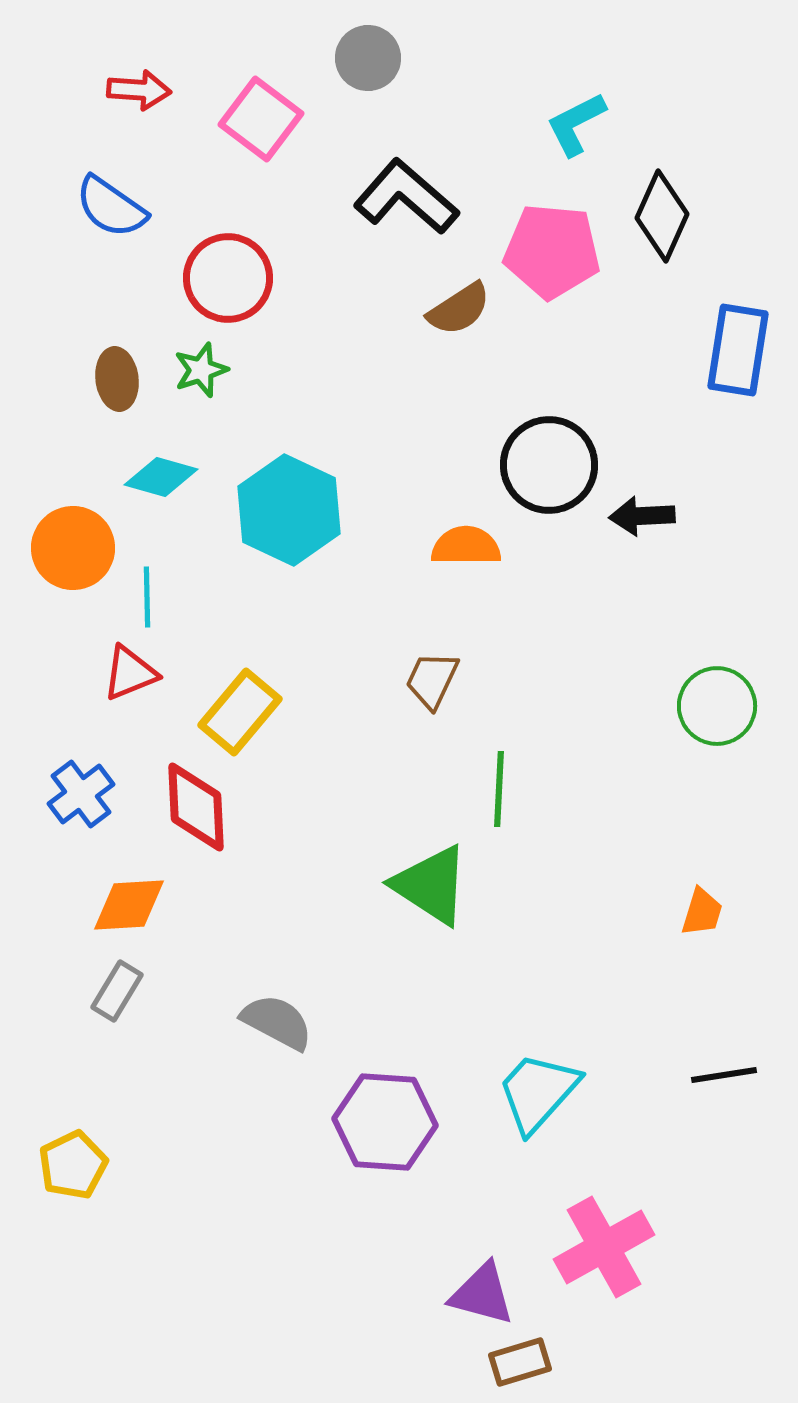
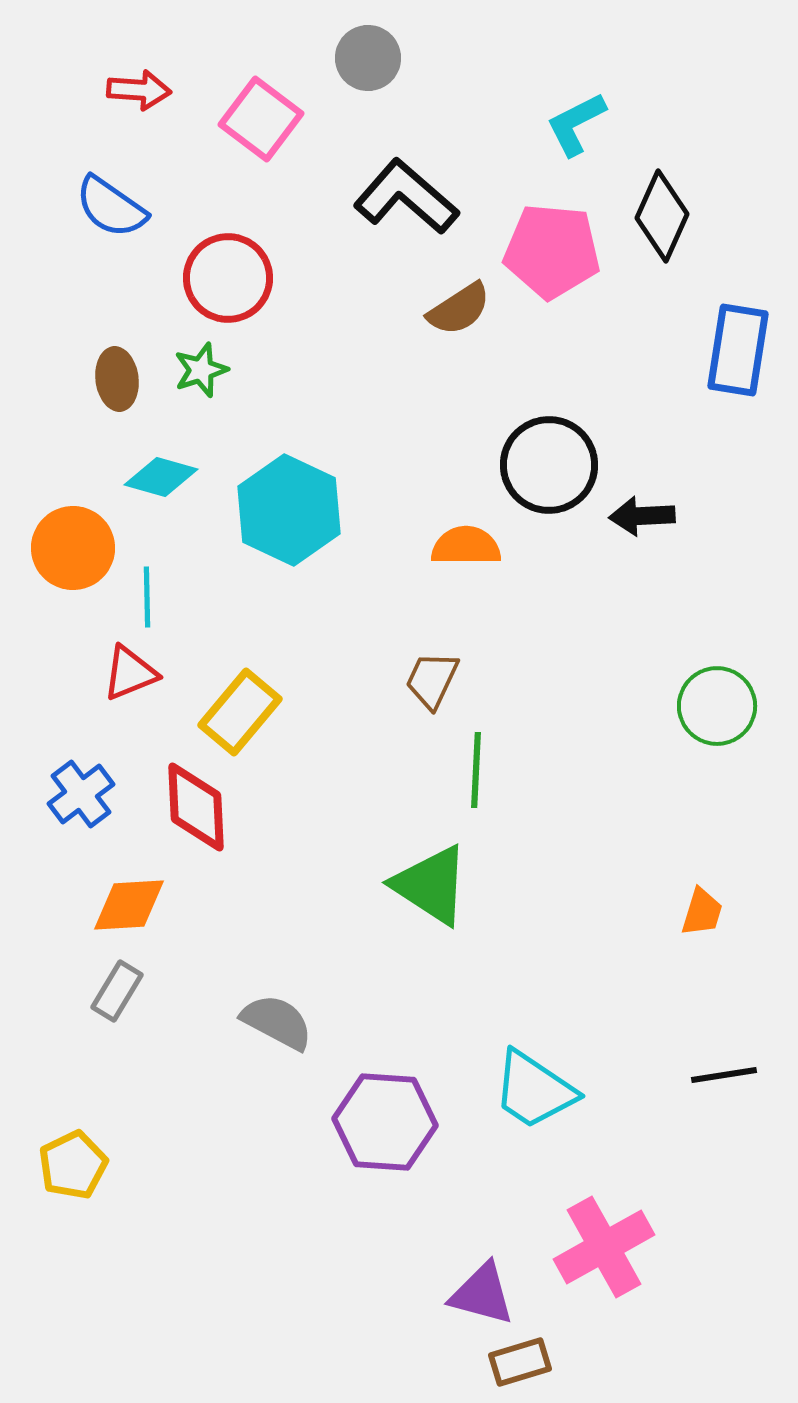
green line: moved 23 px left, 19 px up
cyan trapezoid: moved 4 px left, 2 px up; rotated 98 degrees counterclockwise
